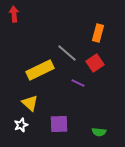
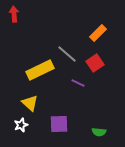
orange rectangle: rotated 30 degrees clockwise
gray line: moved 1 px down
